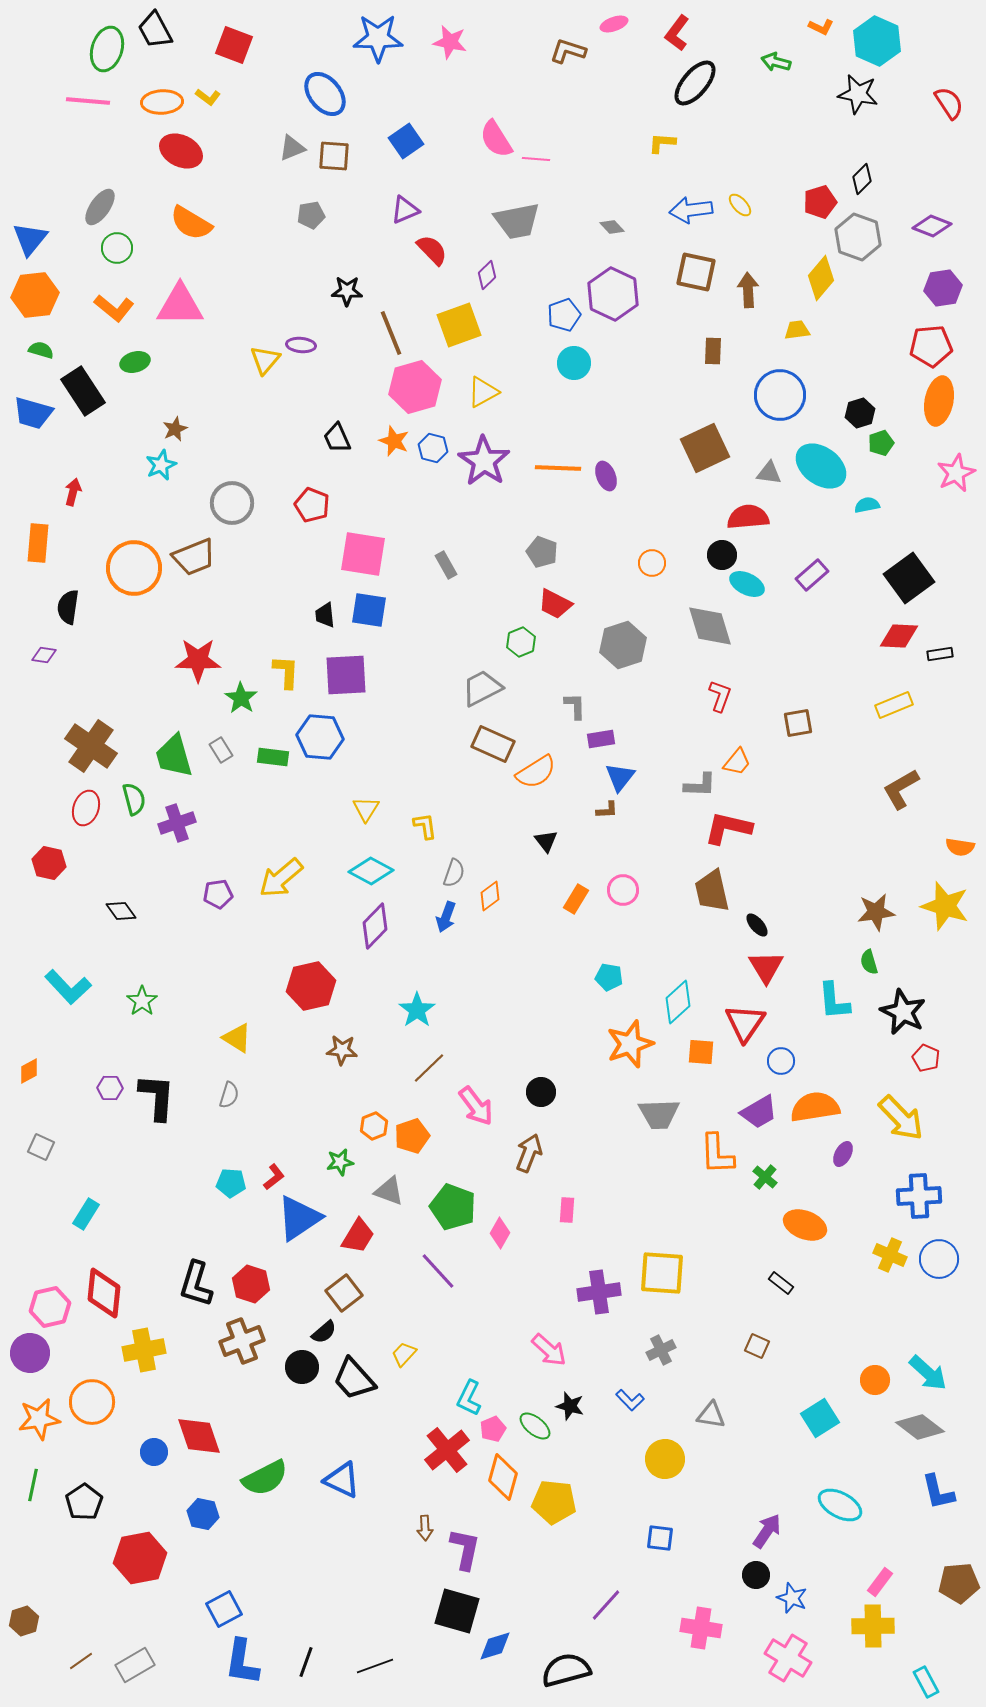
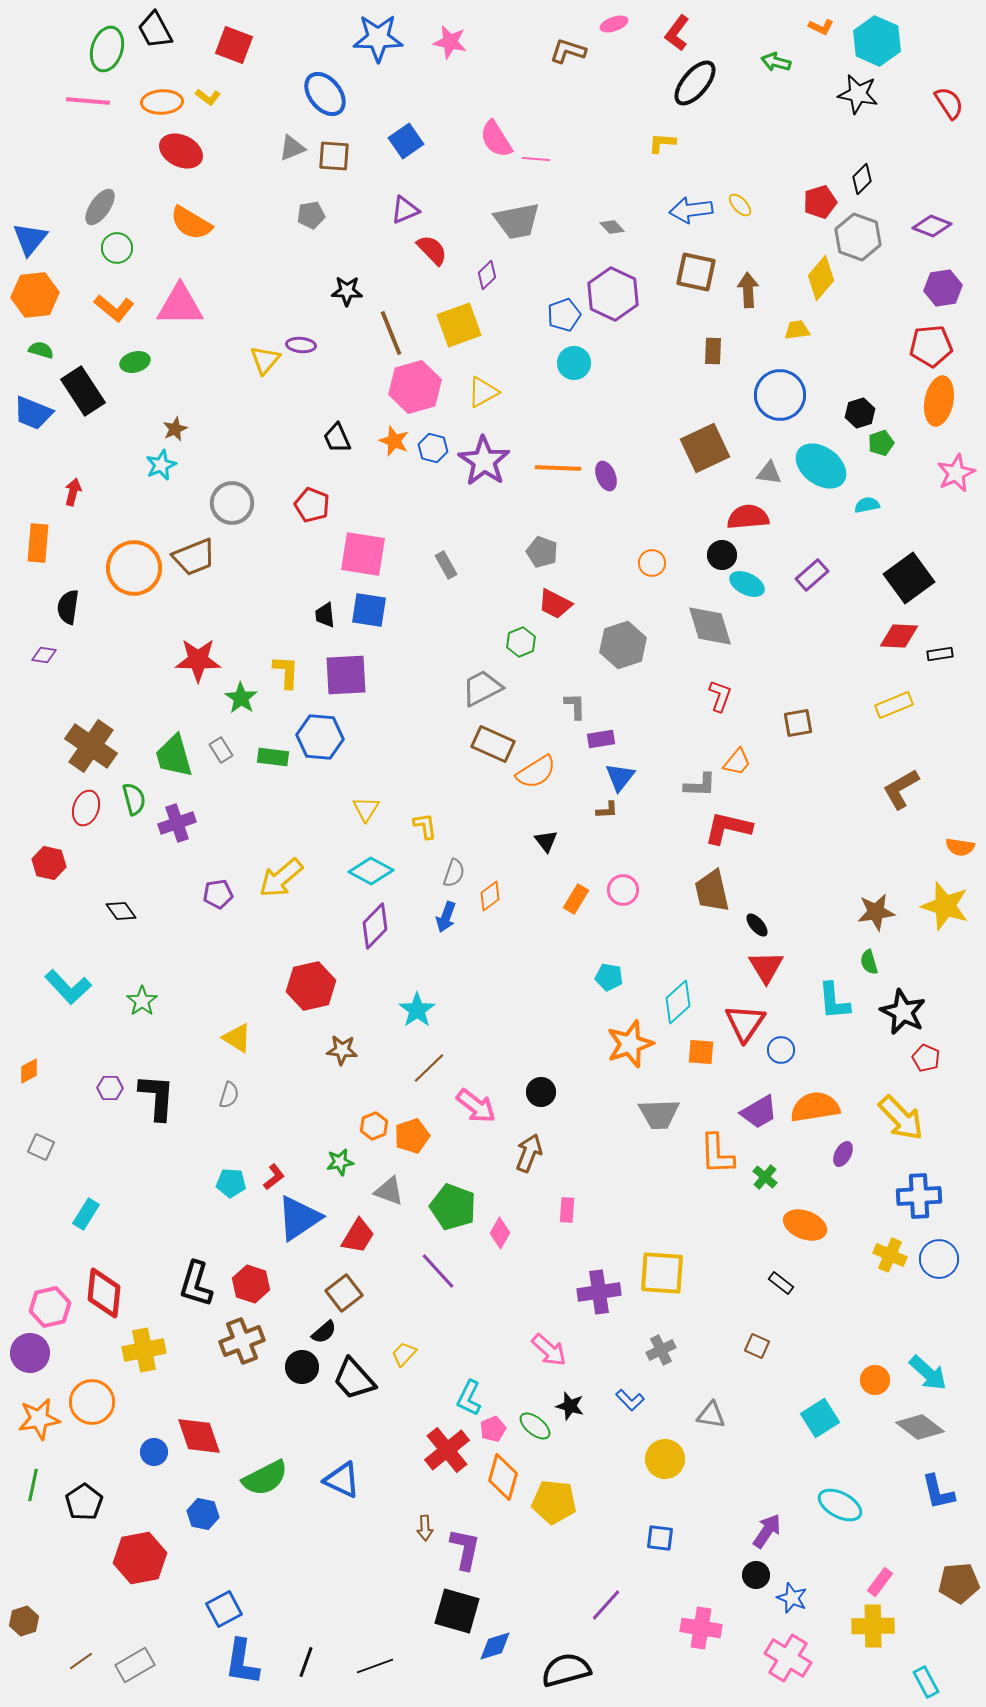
blue trapezoid at (33, 413): rotated 6 degrees clockwise
blue circle at (781, 1061): moved 11 px up
pink arrow at (476, 1106): rotated 15 degrees counterclockwise
